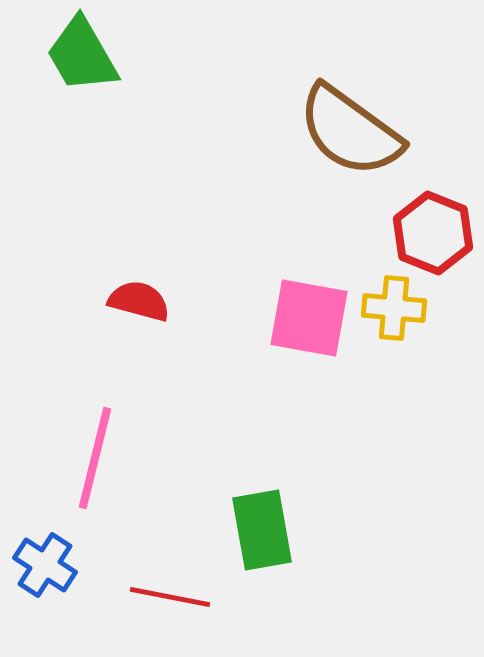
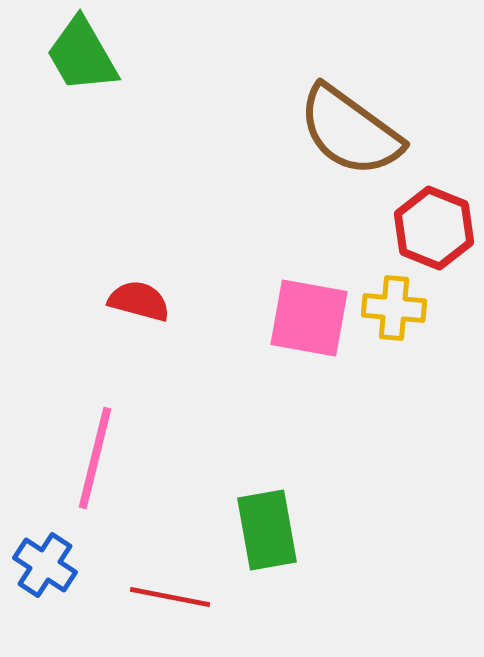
red hexagon: moved 1 px right, 5 px up
green rectangle: moved 5 px right
